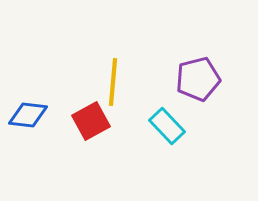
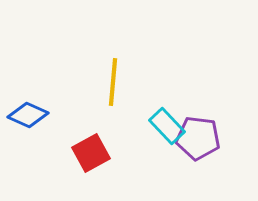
purple pentagon: moved 59 px down; rotated 21 degrees clockwise
blue diamond: rotated 18 degrees clockwise
red square: moved 32 px down
